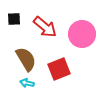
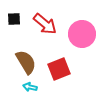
red arrow: moved 3 px up
brown semicircle: moved 3 px down
cyan arrow: moved 3 px right, 4 px down
